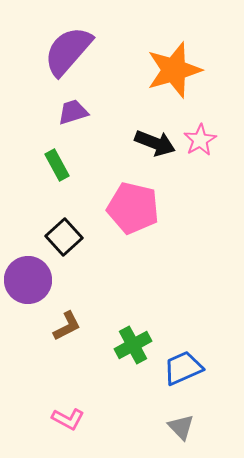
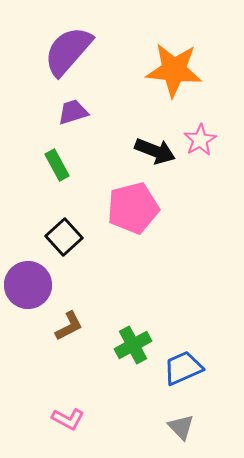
orange star: rotated 22 degrees clockwise
black arrow: moved 8 px down
pink pentagon: rotated 27 degrees counterclockwise
purple circle: moved 5 px down
brown L-shape: moved 2 px right
